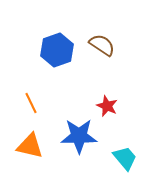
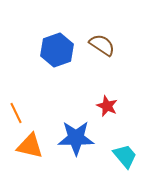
orange line: moved 15 px left, 10 px down
blue star: moved 3 px left, 2 px down
cyan trapezoid: moved 2 px up
